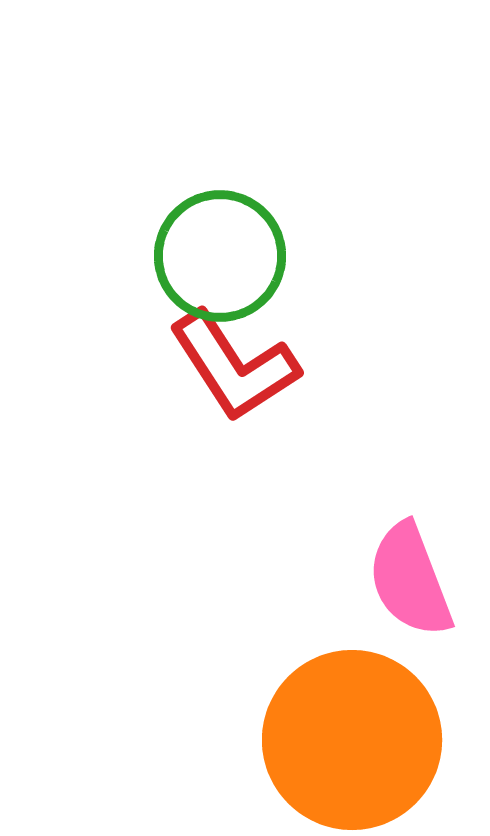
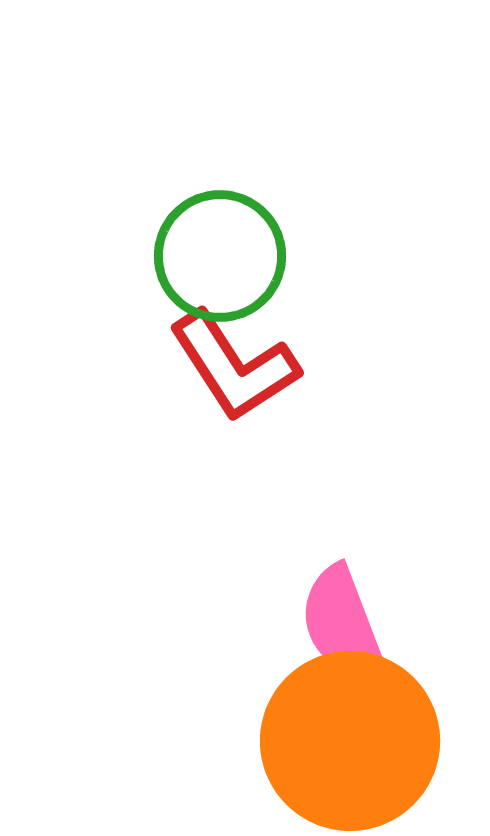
pink semicircle: moved 68 px left, 43 px down
orange circle: moved 2 px left, 1 px down
